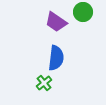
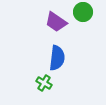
blue semicircle: moved 1 px right
green cross: rotated 21 degrees counterclockwise
